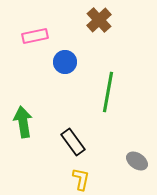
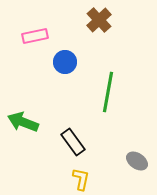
green arrow: rotated 60 degrees counterclockwise
